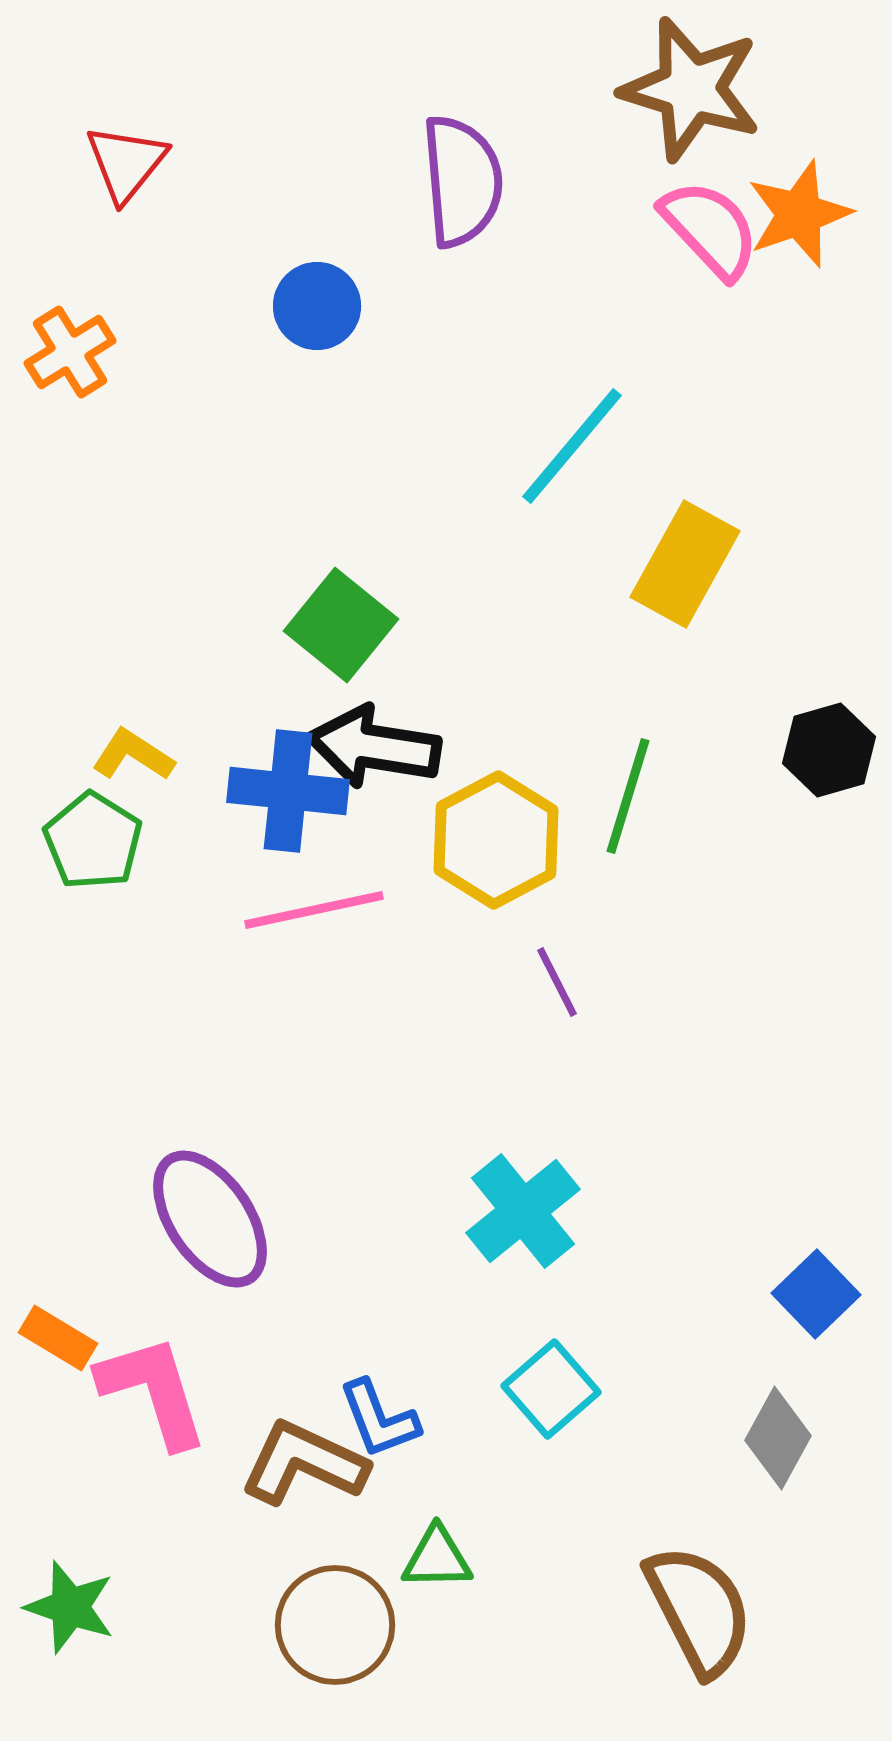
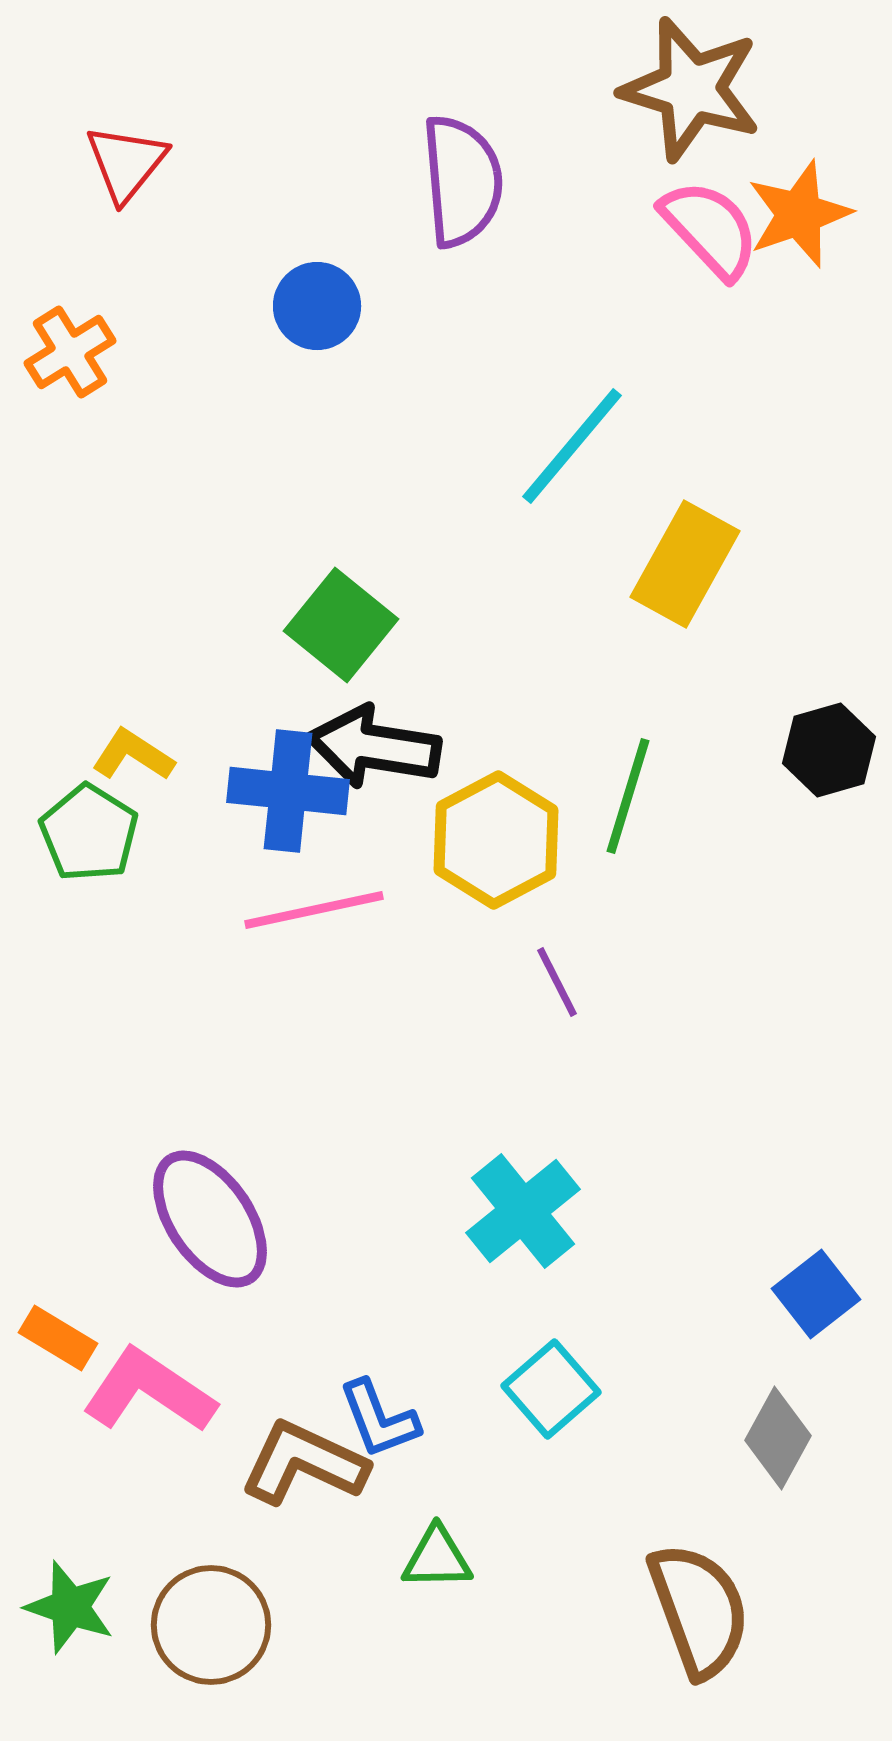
green pentagon: moved 4 px left, 8 px up
blue square: rotated 6 degrees clockwise
pink L-shape: moved 4 px left; rotated 39 degrees counterclockwise
brown semicircle: rotated 7 degrees clockwise
brown circle: moved 124 px left
